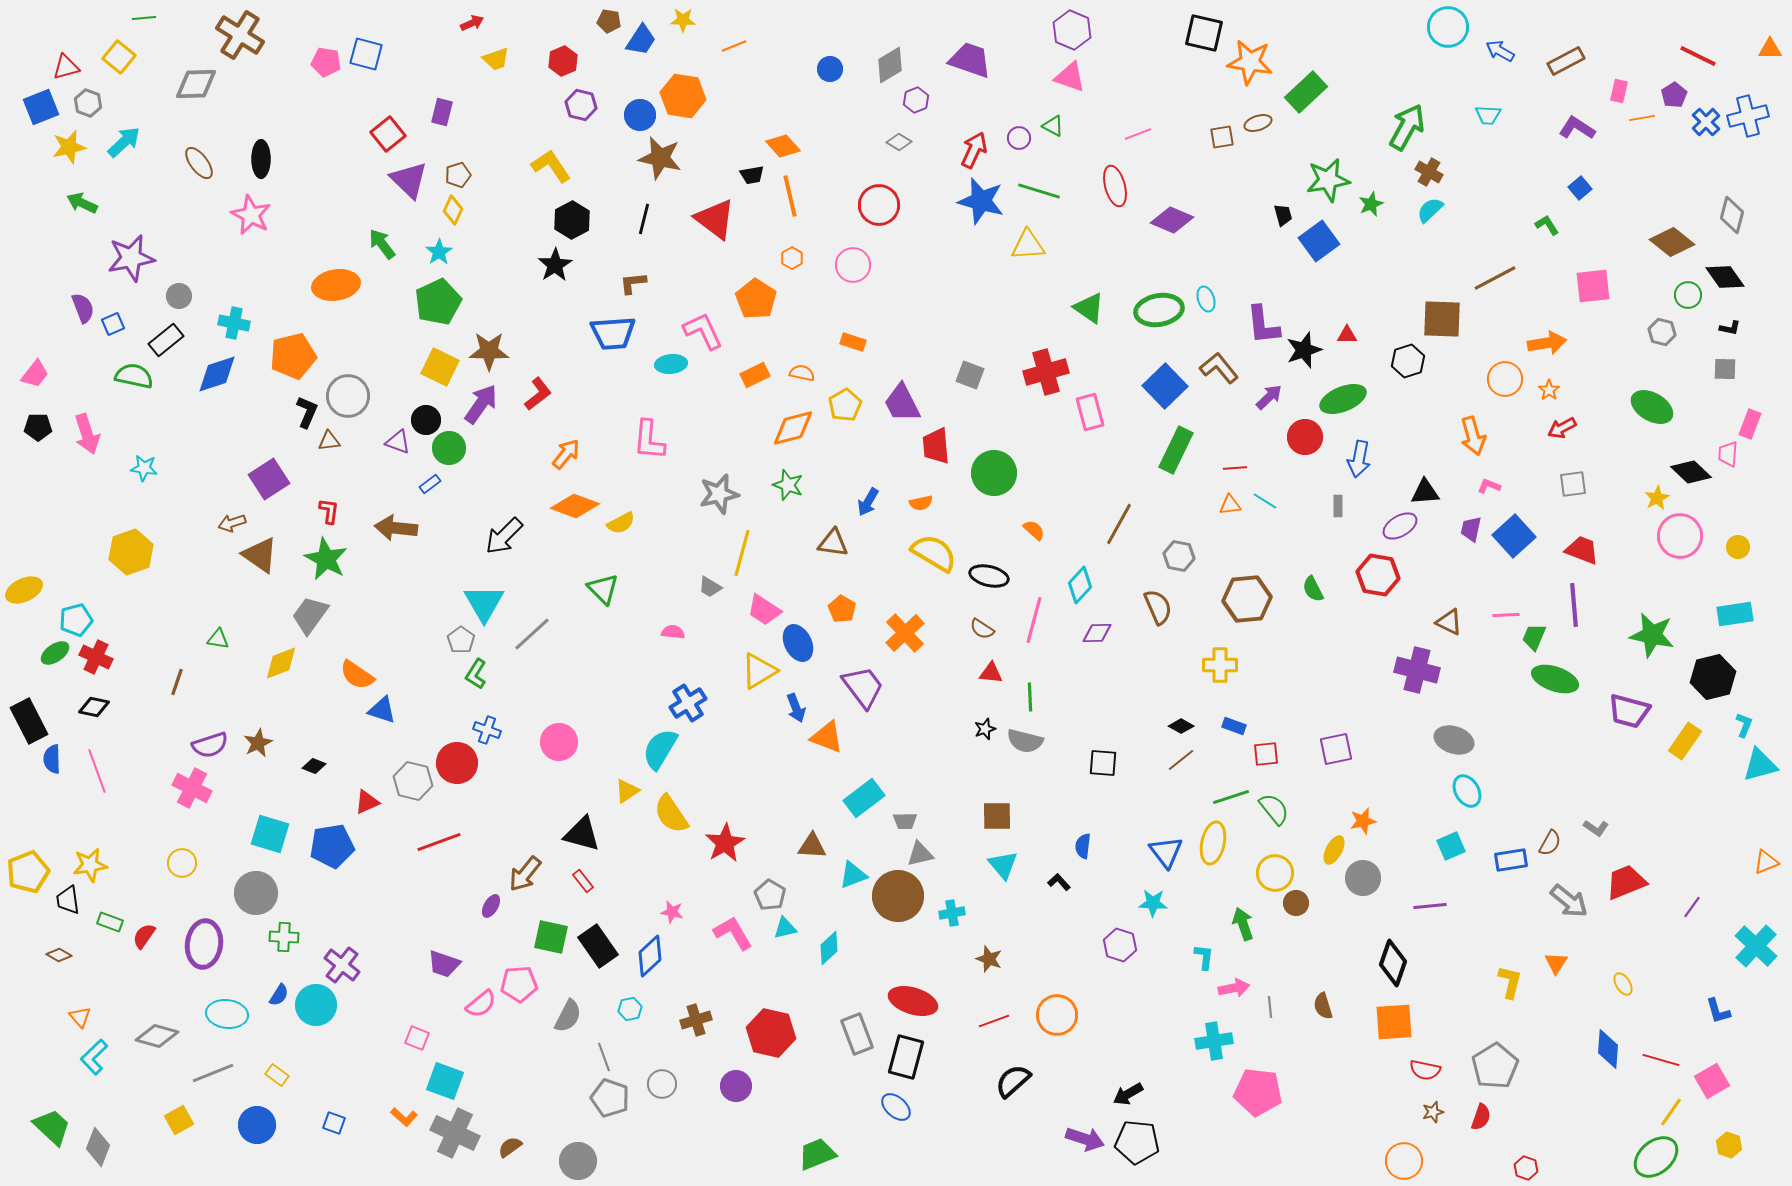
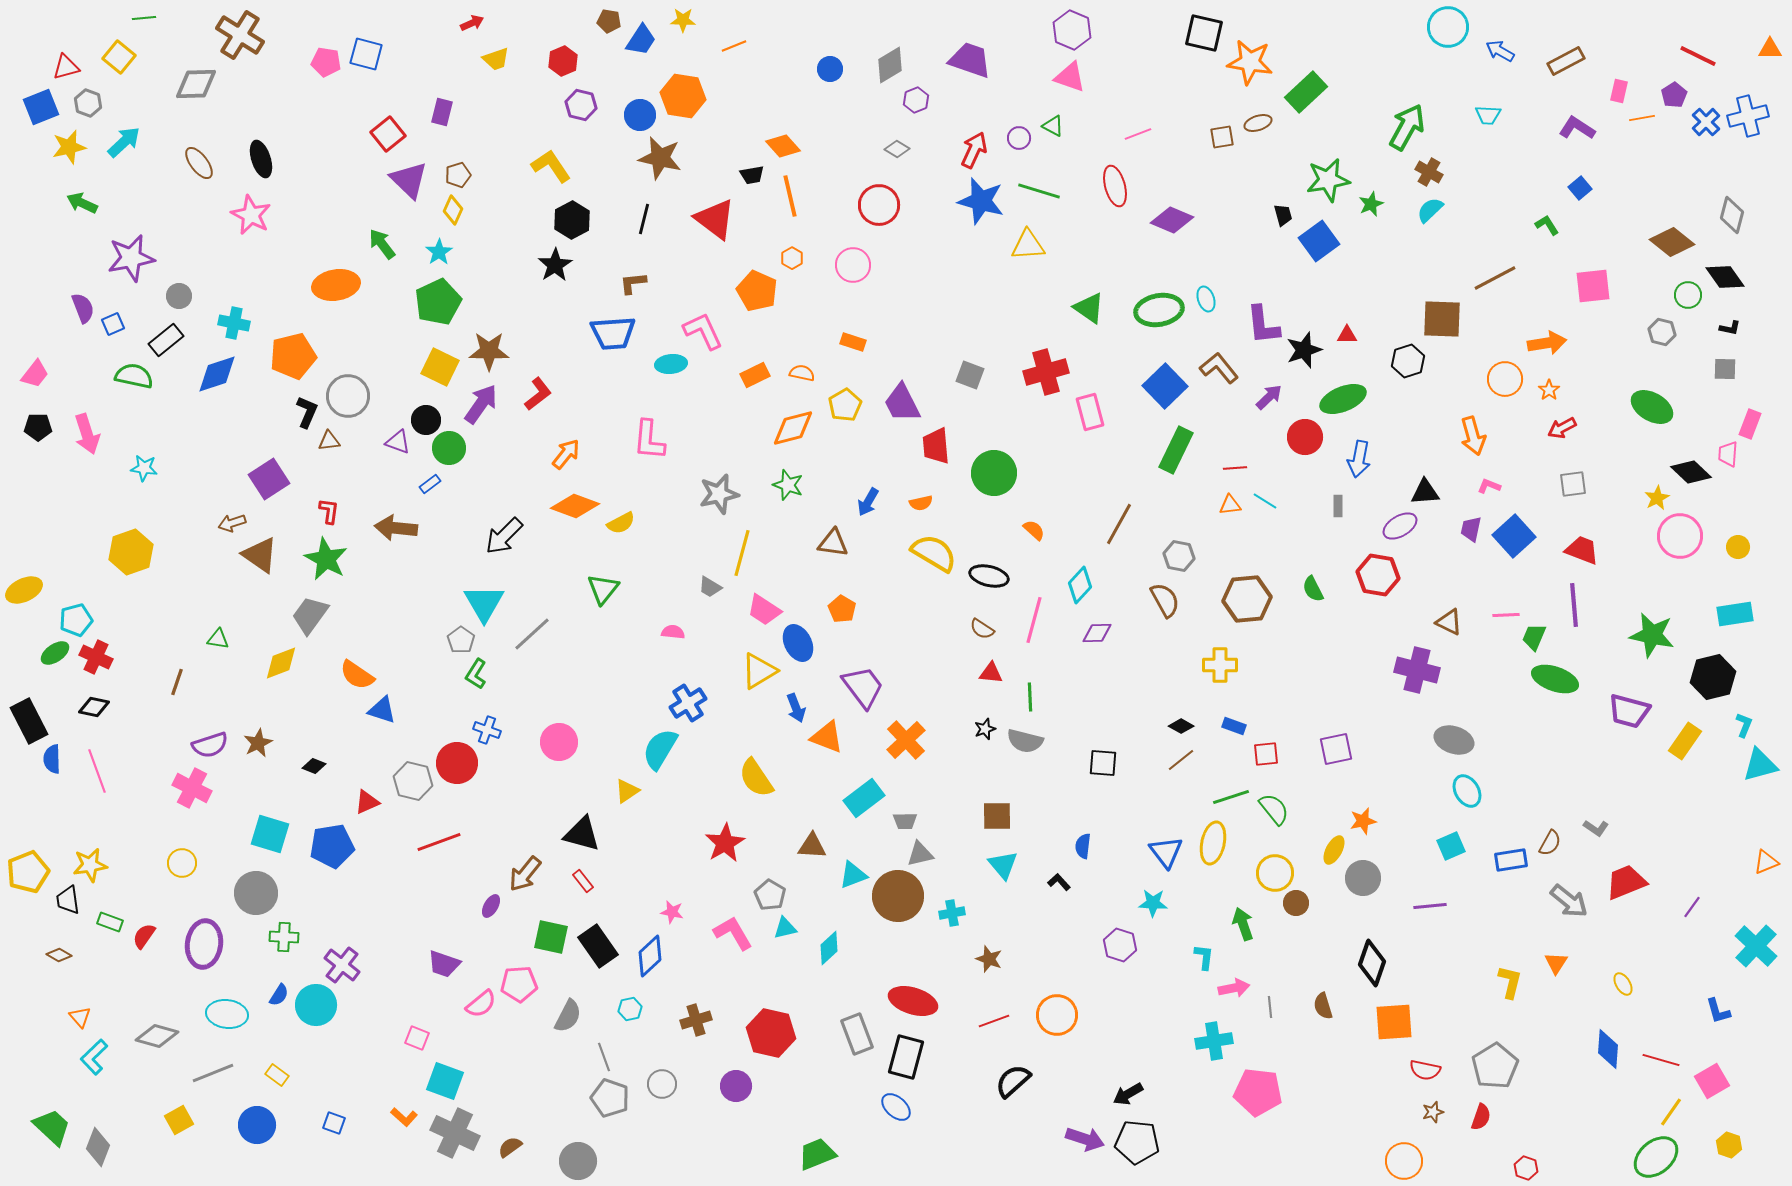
gray diamond at (899, 142): moved 2 px left, 7 px down
black ellipse at (261, 159): rotated 18 degrees counterclockwise
orange pentagon at (756, 299): moved 1 px right, 8 px up; rotated 9 degrees counterclockwise
green triangle at (603, 589): rotated 24 degrees clockwise
brown semicircle at (1158, 607): moved 7 px right, 7 px up; rotated 6 degrees counterclockwise
orange cross at (905, 633): moved 1 px right, 107 px down
yellow semicircle at (671, 814): moved 85 px right, 36 px up
black diamond at (1393, 963): moved 21 px left
